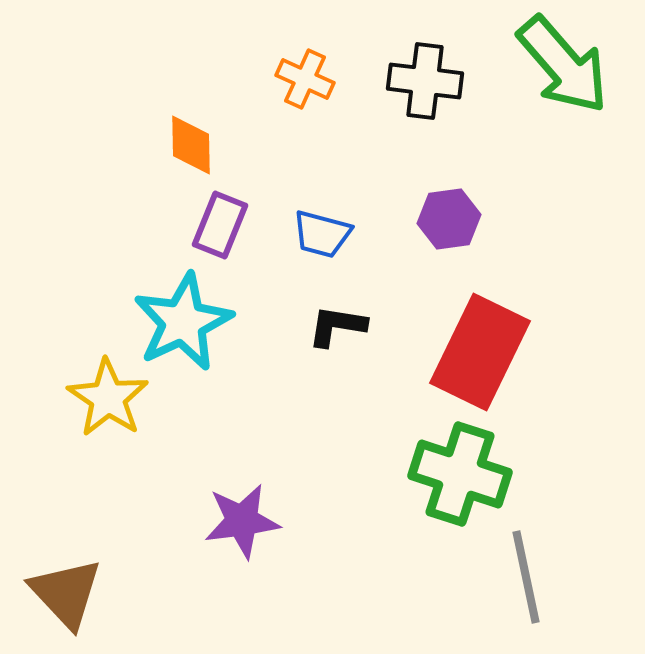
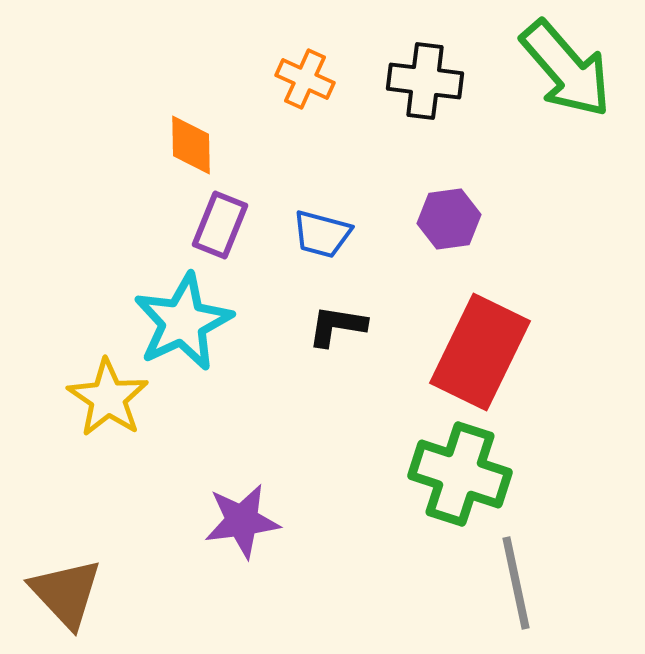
green arrow: moved 3 px right, 4 px down
gray line: moved 10 px left, 6 px down
